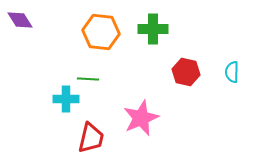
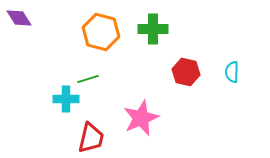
purple diamond: moved 1 px left, 2 px up
orange hexagon: rotated 9 degrees clockwise
green line: rotated 20 degrees counterclockwise
